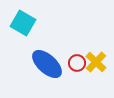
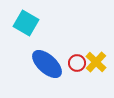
cyan square: moved 3 px right
